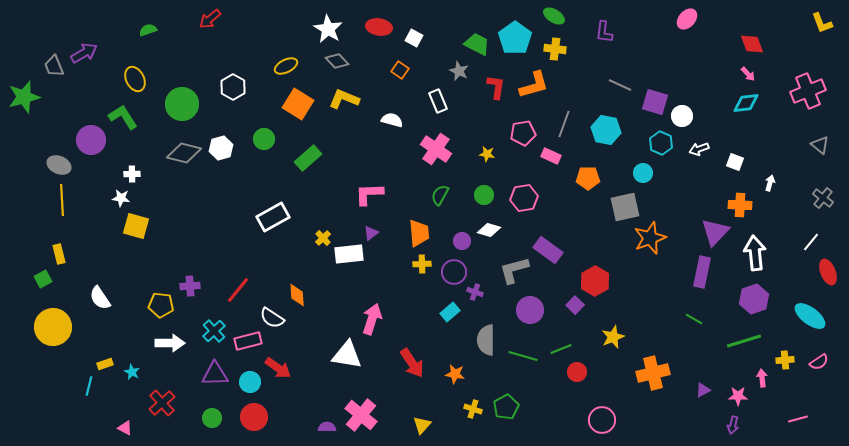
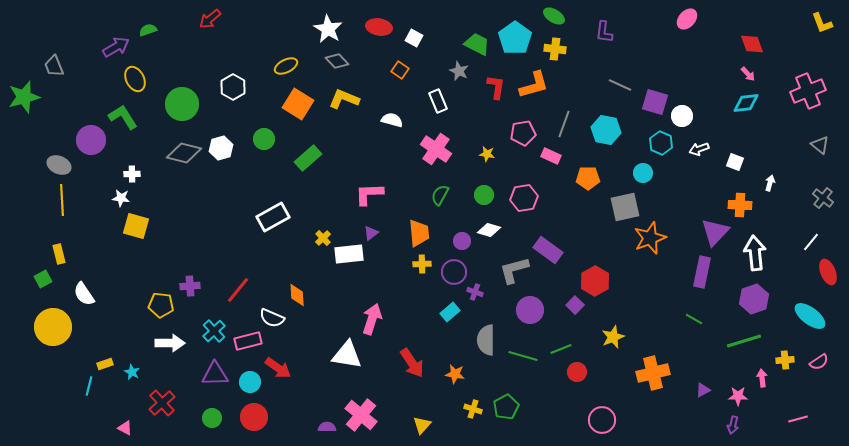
purple arrow at (84, 53): moved 32 px right, 6 px up
white semicircle at (100, 298): moved 16 px left, 4 px up
white semicircle at (272, 318): rotated 10 degrees counterclockwise
